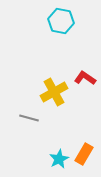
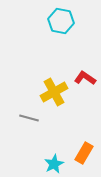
orange rectangle: moved 1 px up
cyan star: moved 5 px left, 5 px down
